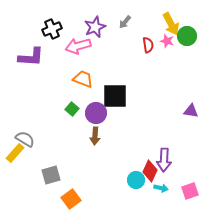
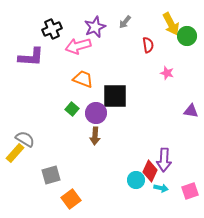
pink star: moved 32 px down
